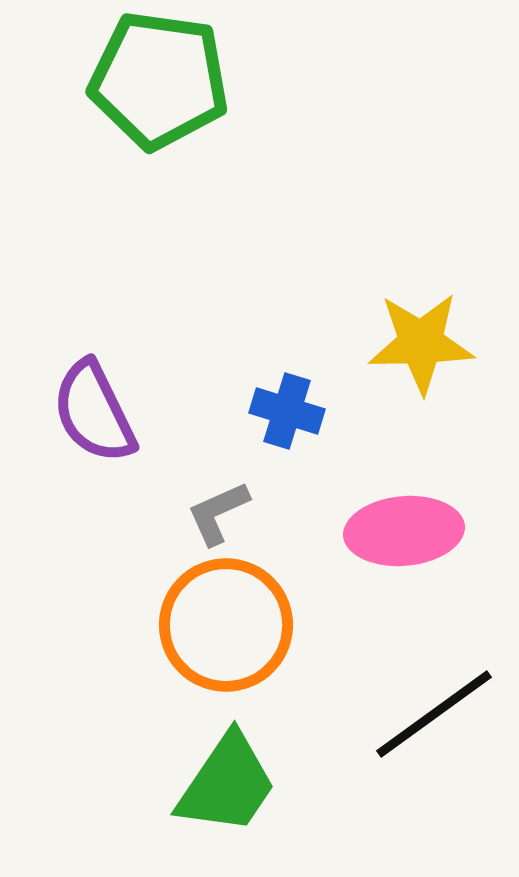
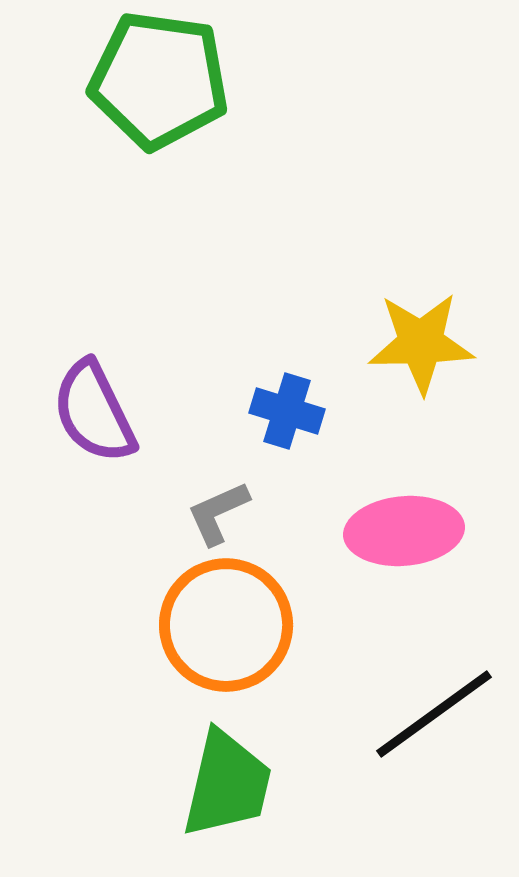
green trapezoid: rotated 21 degrees counterclockwise
